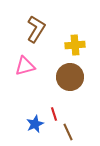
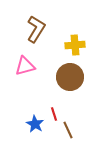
blue star: rotated 18 degrees counterclockwise
brown line: moved 2 px up
